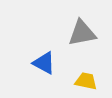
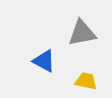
blue triangle: moved 2 px up
